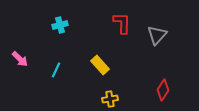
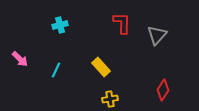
yellow rectangle: moved 1 px right, 2 px down
